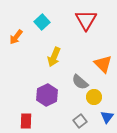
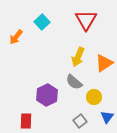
yellow arrow: moved 24 px right
orange triangle: moved 1 px right, 1 px up; rotated 42 degrees clockwise
gray semicircle: moved 6 px left
